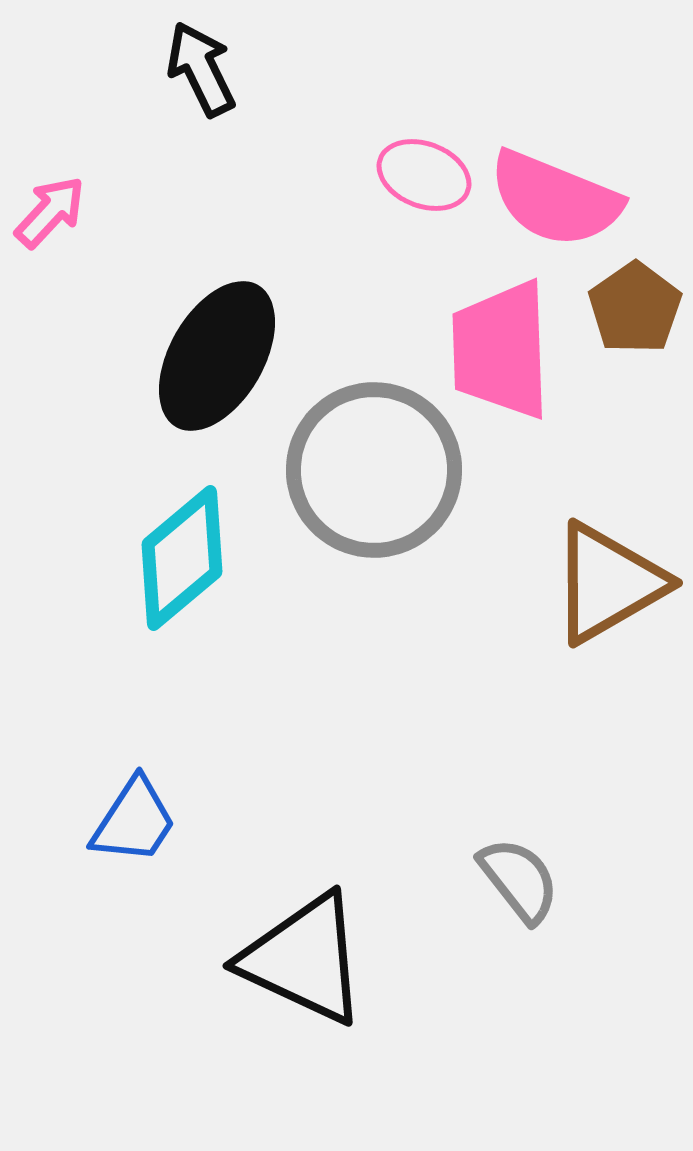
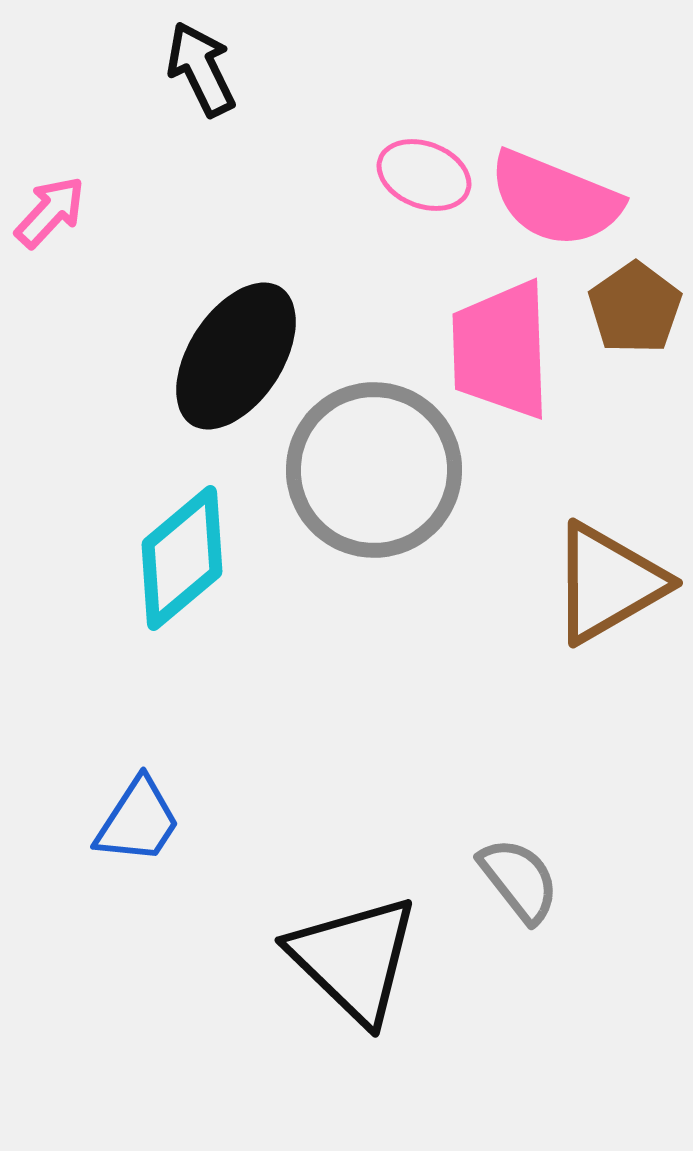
black ellipse: moved 19 px right; rotated 3 degrees clockwise
blue trapezoid: moved 4 px right
black triangle: moved 50 px right; rotated 19 degrees clockwise
